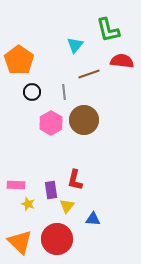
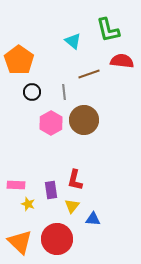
cyan triangle: moved 2 px left, 4 px up; rotated 30 degrees counterclockwise
yellow triangle: moved 5 px right
